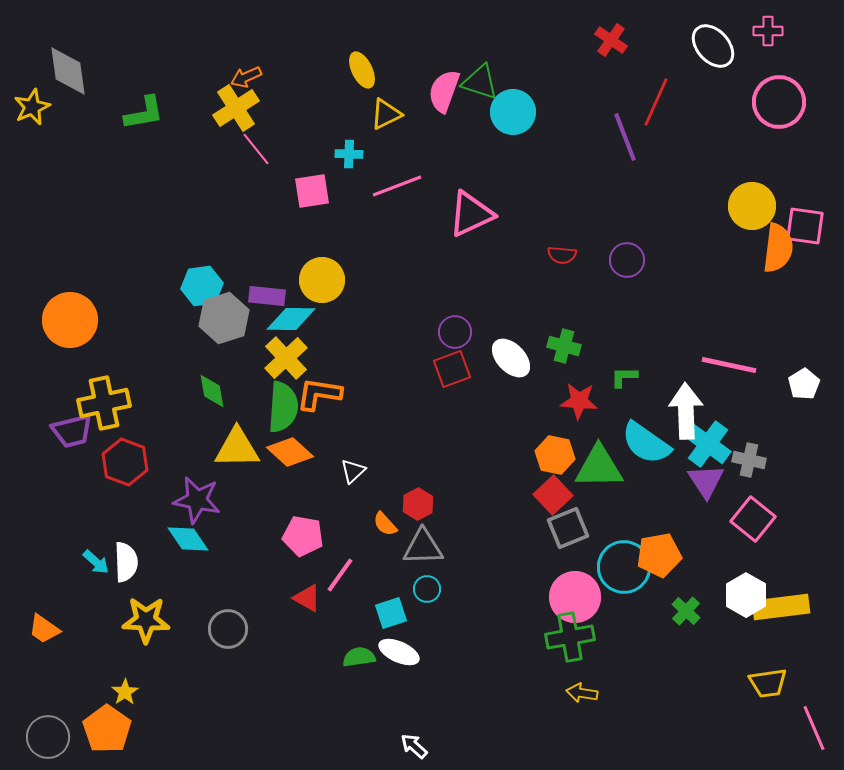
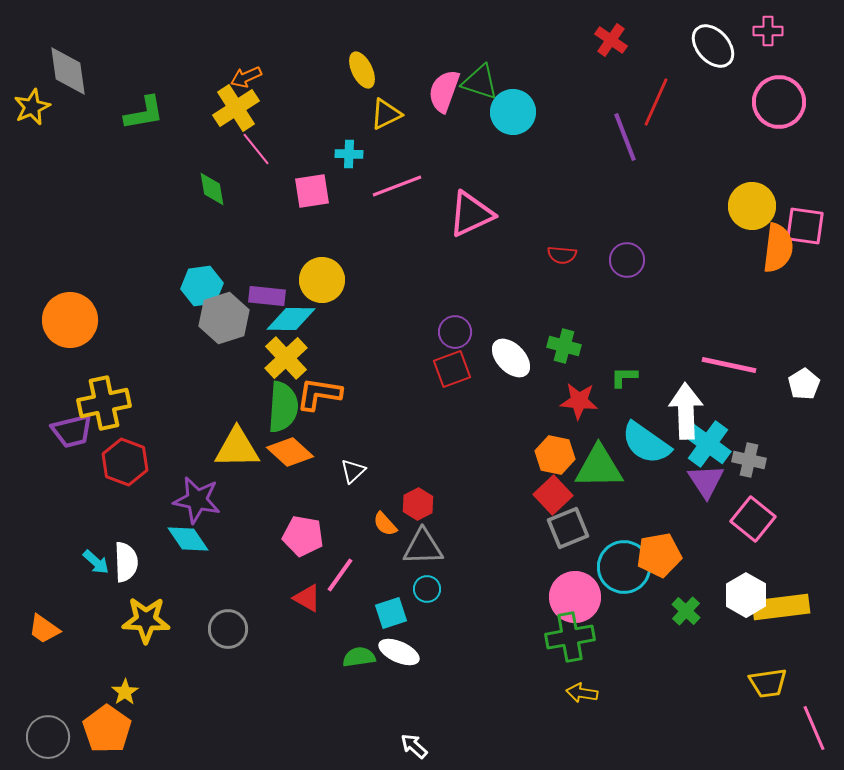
green diamond at (212, 391): moved 202 px up
